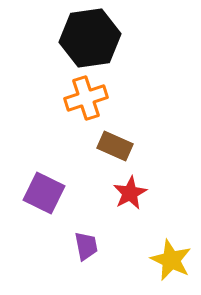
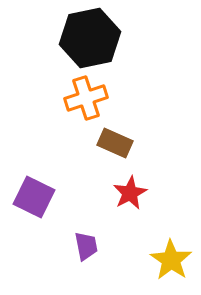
black hexagon: rotated 4 degrees counterclockwise
brown rectangle: moved 3 px up
purple square: moved 10 px left, 4 px down
yellow star: rotated 9 degrees clockwise
